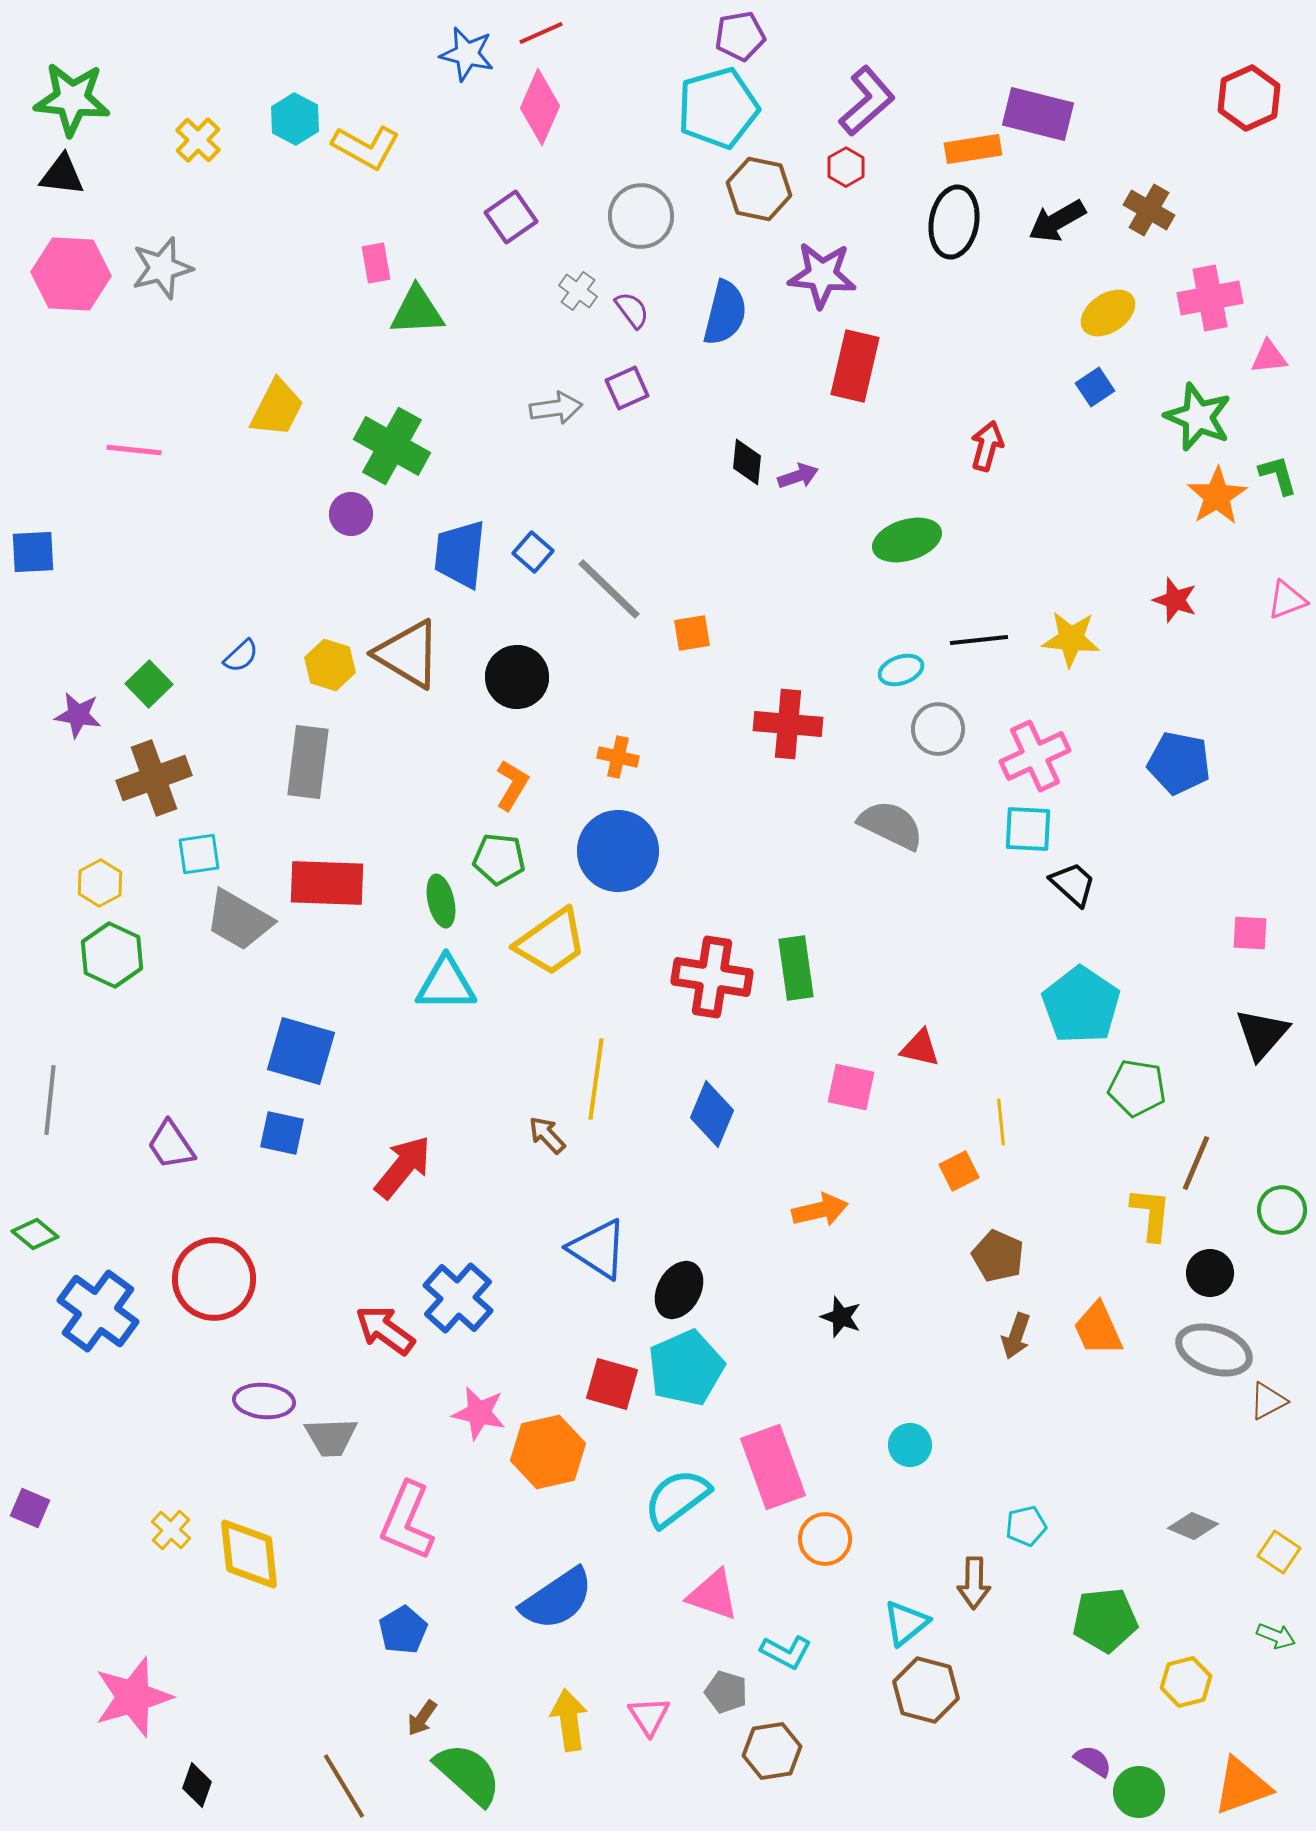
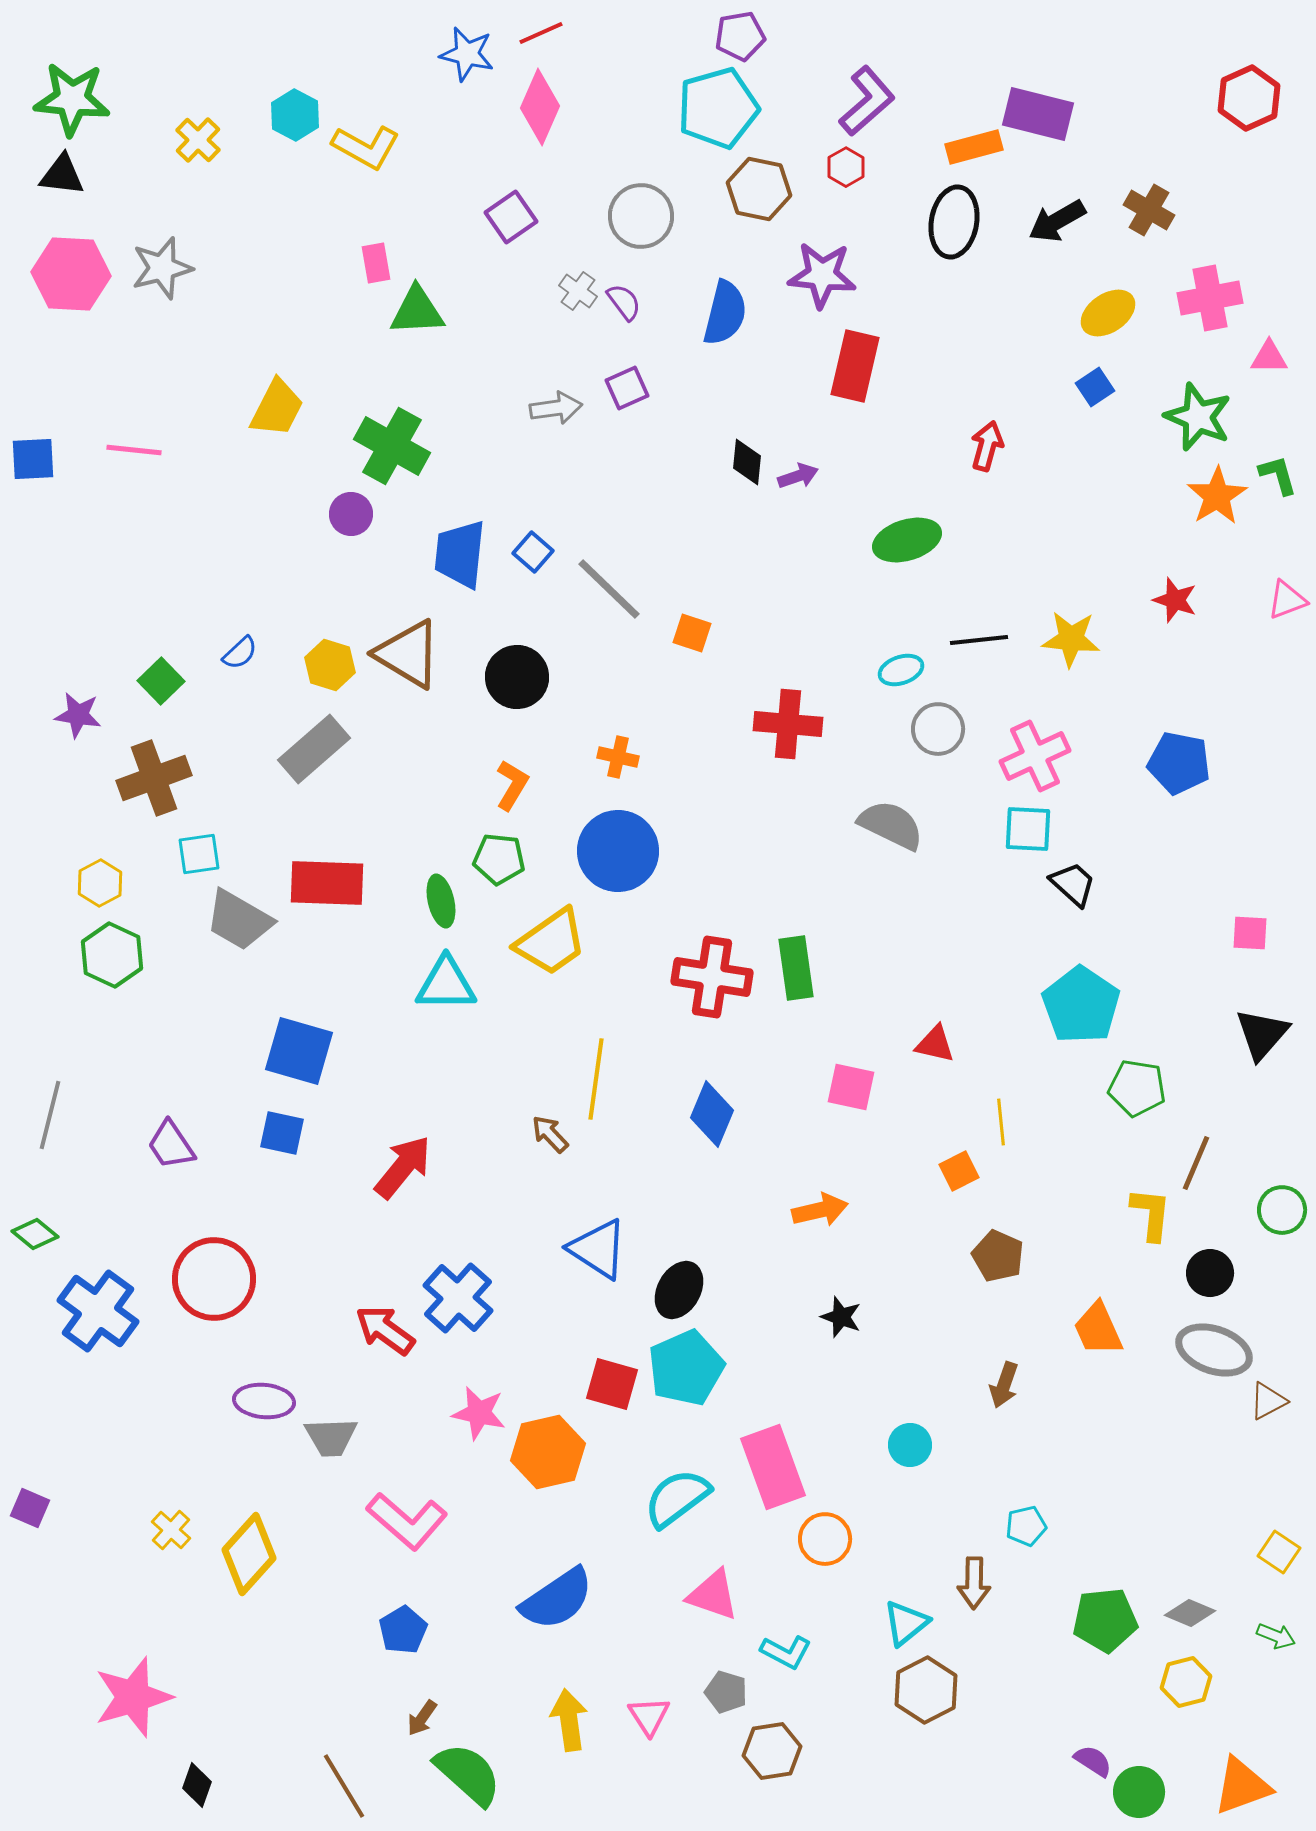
cyan hexagon at (295, 119): moved 4 px up
orange rectangle at (973, 149): moved 1 px right, 2 px up; rotated 6 degrees counterclockwise
purple semicircle at (632, 310): moved 8 px left, 8 px up
pink triangle at (1269, 357): rotated 6 degrees clockwise
blue square at (33, 552): moved 93 px up
orange square at (692, 633): rotated 27 degrees clockwise
blue semicircle at (241, 656): moved 1 px left, 3 px up
green square at (149, 684): moved 12 px right, 3 px up
gray rectangle at (308, 762): moved 6 px right, 13 px up; rotated 42 degrees clockwise
red triangle at (920, 1048): moved 15 px right, 4 px up
blue square at (301, 1051): moved 2 px left
gray line at (50, 1100): moved 15 px down; rotated 8 degrees clockwise
brown arrow at (547, 1135): moved 3 px right, 1 px up
brown arrow at (1016, 1336): moved 12 px left, 49 px down
pink L-shape at (407, 1521): rotated 72 degrees counterclockwise
gray diamond at (1193, 1526): moved 3 px left, 87 px down
yellow diamond at (249, 1554): rotated 48 degrees clockwise
brown hexagon at (926, 1690): rotated 18 degrees clockwise
